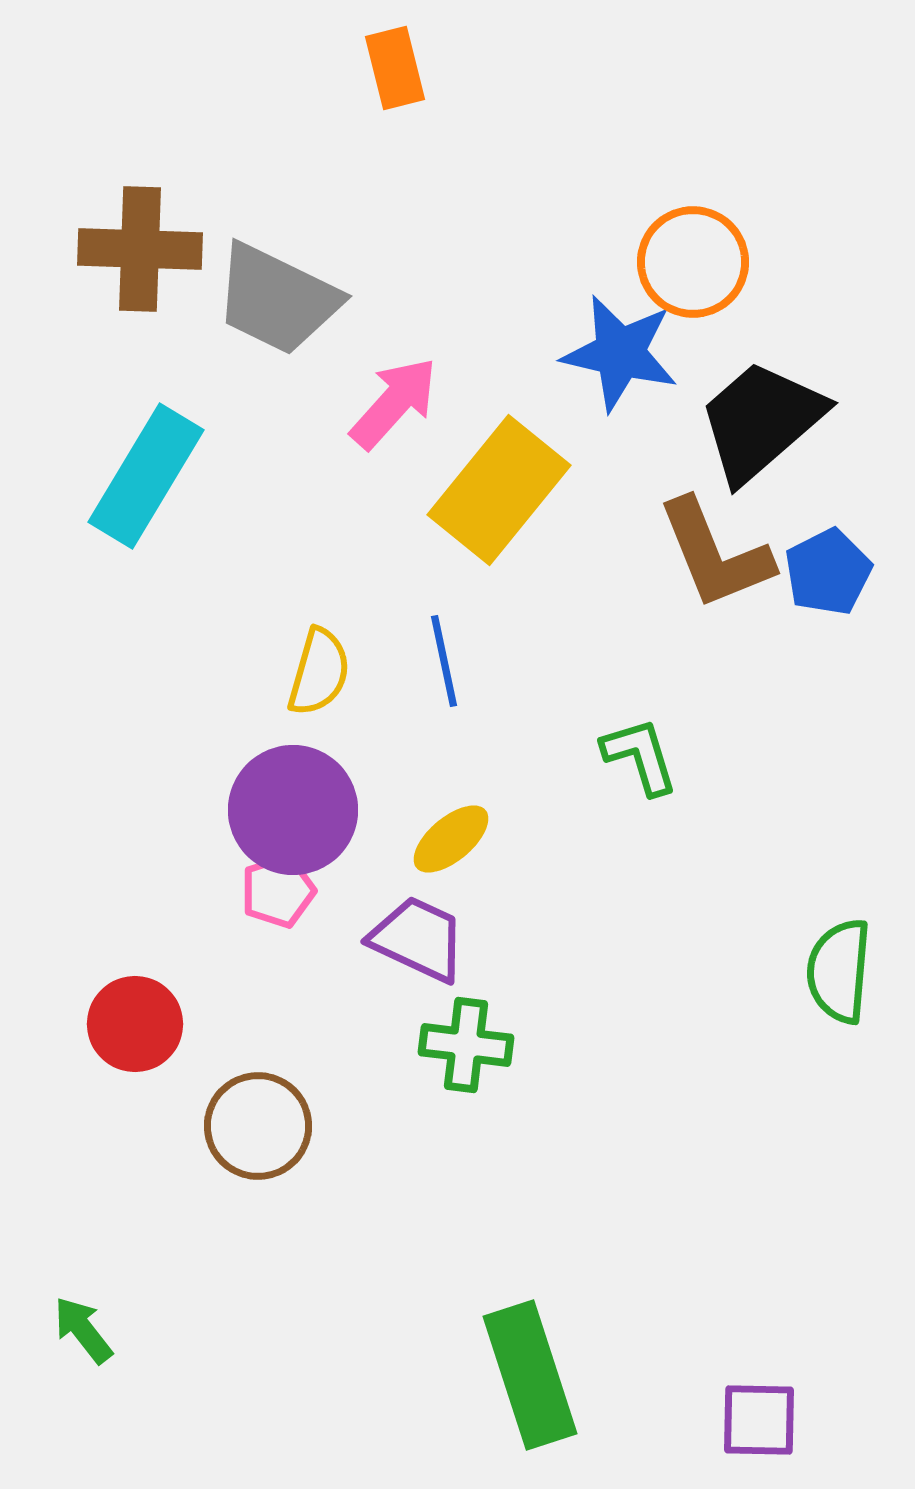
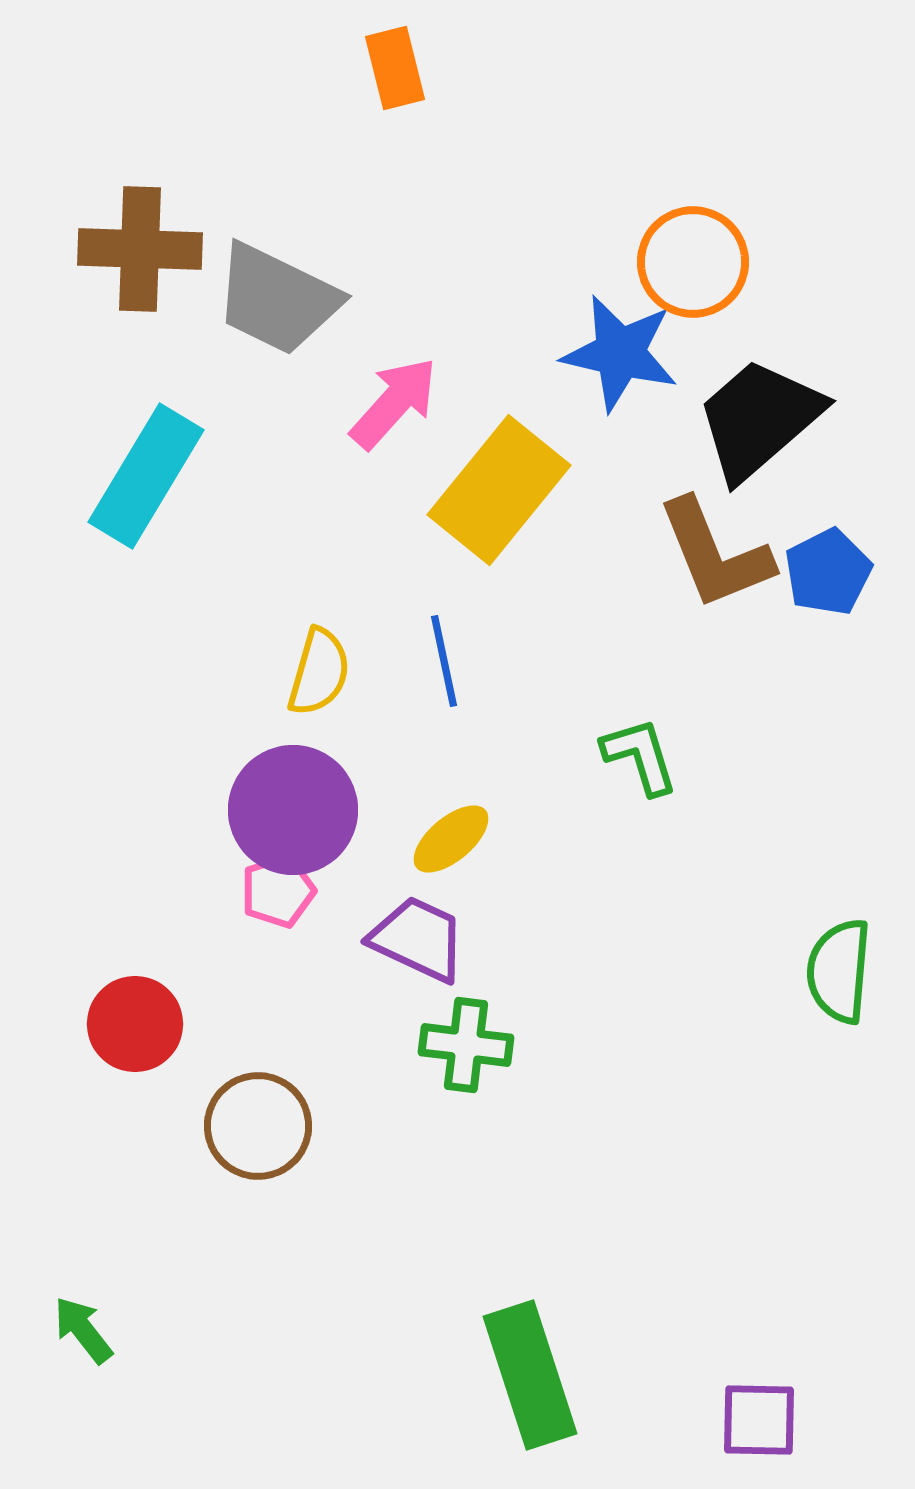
black trapezoid: moved 2 px left, 2 px up
